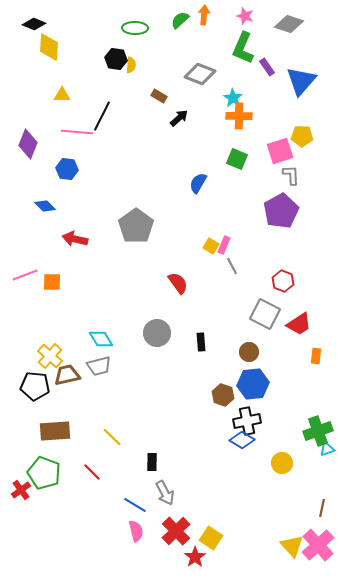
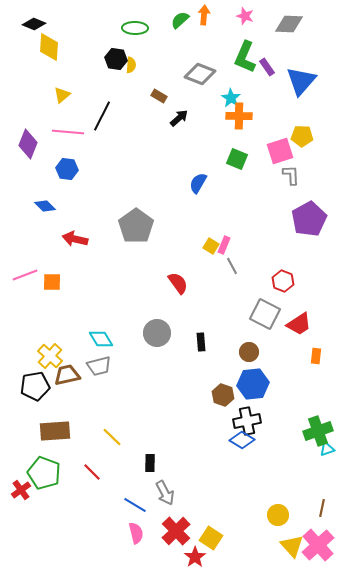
gray diamond at (289, 24): rotated 16 degrees counterclockwise
green L-shape at (243, 48): moved 2 px right, 9 px down
yellow triangle at (62, 95): rotated 42 degrees counterclockwise
cyan star at (233, 98): moved 2 px left
pink line at (77, 132): moved 9 px left
purple pentagon at (281, 211): moved 28 px right, 8 px down
black pentagon at (35, 386): rotated 16 degrees counterclockwise
black rectangle at (152, 462): moved 2 px left, 1 px down
yellow circle at (282, 463): moved 4 px left, 52 px down
pink semicircle at (136, 531): moved 2 px down
